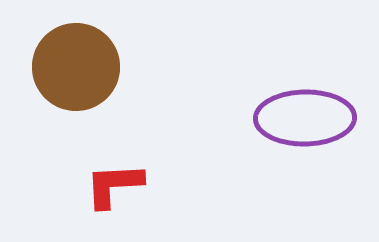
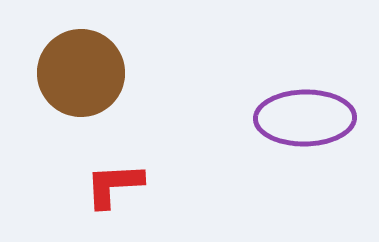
brown circle: moved 5 px right, 6 px down
